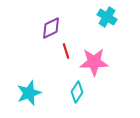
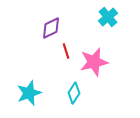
cyan cross: moved 1 px right; rotated 18 degrees clockwise
pink star: rotated 12 degrees counterclockwise
cyan diamond: moved 3 px left, 1 px down
